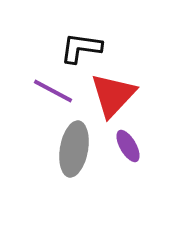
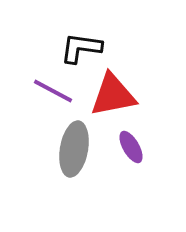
red triangle: rotated 36 degrees clockwise
purple ellipse: moved 3 px right, 1 px down
